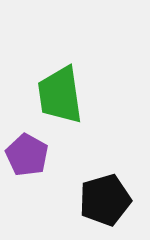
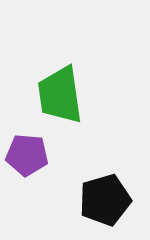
purple pentagon: rotated 24 degrees counterclockwise
